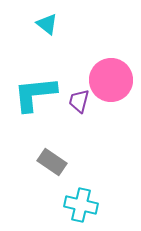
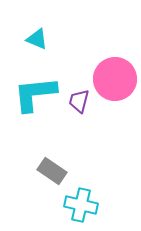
cyan triangle: moved 10 px left, 15 px down; rotated 15 degrees counterclockwise
pink circle: moved 4 px right, 1 px up
gray rectangle: moved 9 px down
